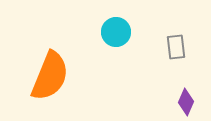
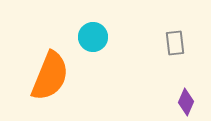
cyan circle: moved 23 px left, 5 px down
gray rectangle: moved 1 px left, 4 px up
